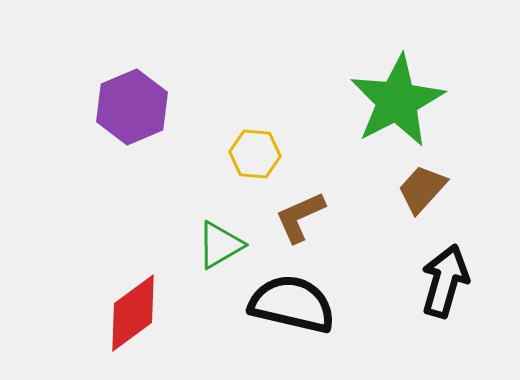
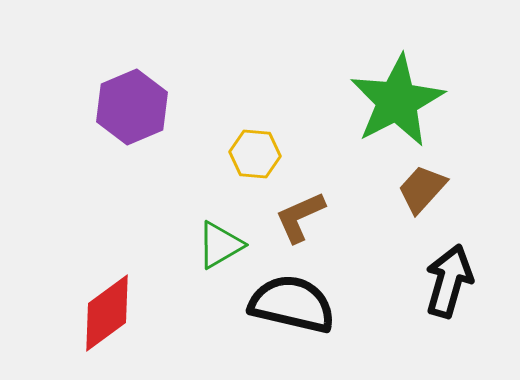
black arrow: moved 4 px right
red diamond: moved 26 px left
